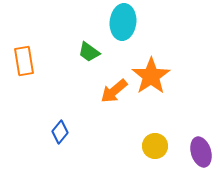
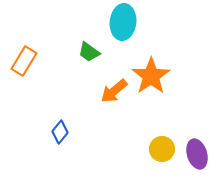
orange rectangle: rotated 40 degrees clockwise
yellow circle: moved 7 px right, 3 px down
purple ellipse: moved 4 px left, 2 px down
